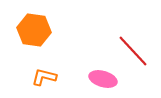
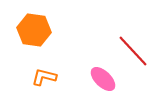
pink ellipse: rotated 28 degrees clockwise
